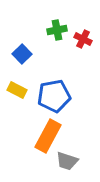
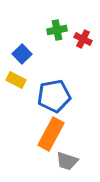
yellow rectangle: moved 1 px left, 10 px up
orange rectangle: moved 3 px right, 2 px up
